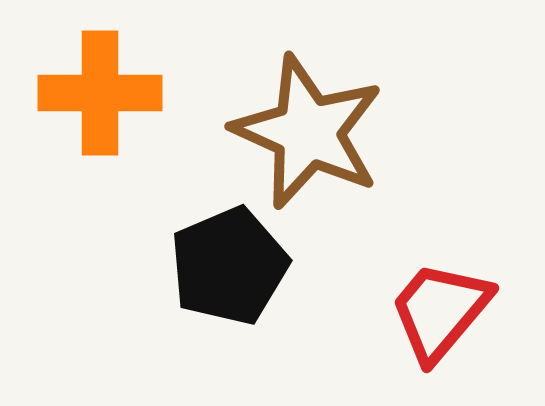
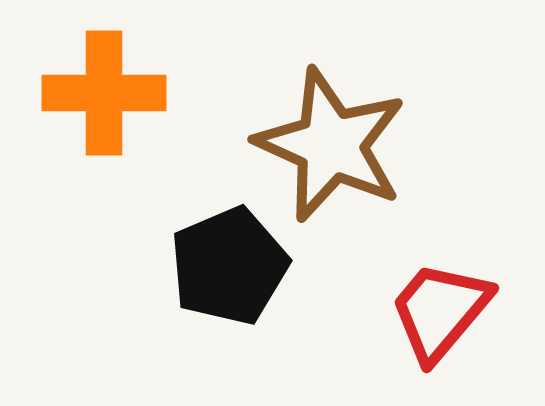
orange cross: moved 4 px right
brown star: moved 23 px right, 13 px down
